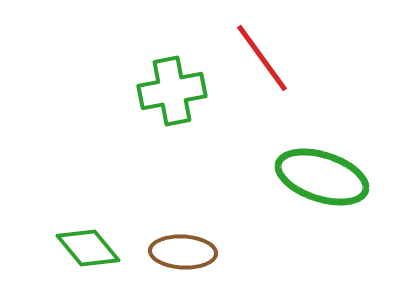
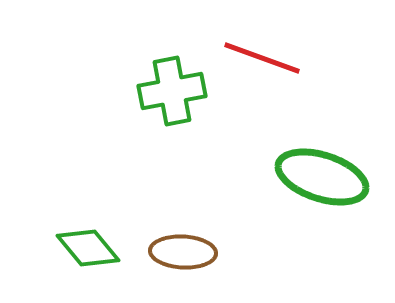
red line: rotated 34 degrees counterclockwise
